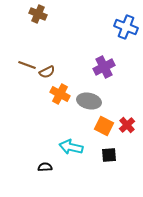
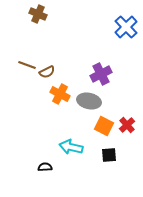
blue cross: rotated 25 degrees clockwise
purple cross: moved 3 px left, 7 px down
